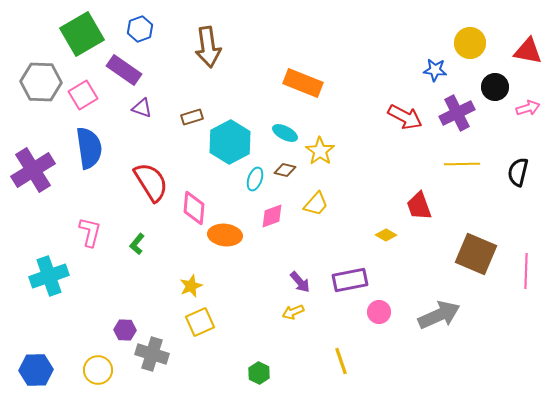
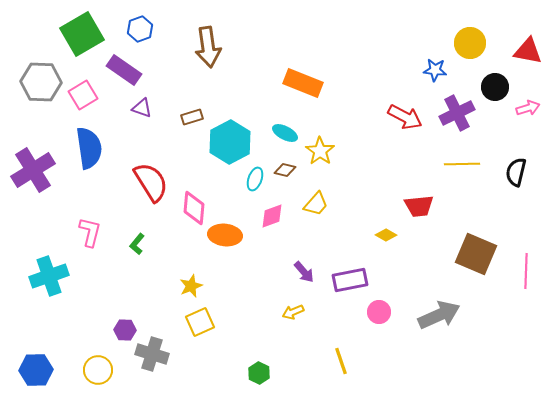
black semicircle at (518, 172): moved 2 px left
red trapezoid at (419, 206): rotated 76 degrees counterclockwise
purple arrow at (300, 282): moved 4 px right, 10 px up
